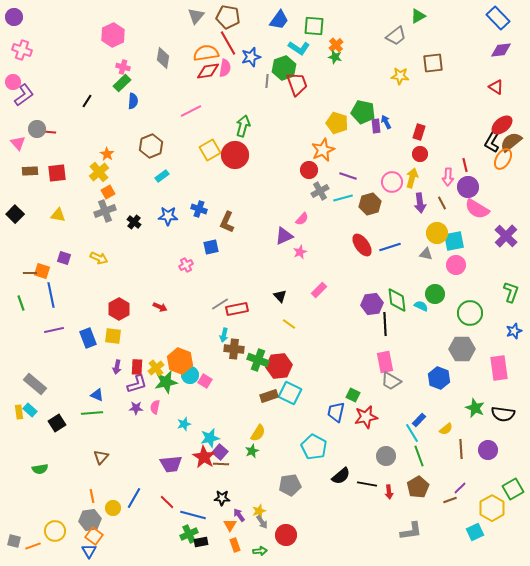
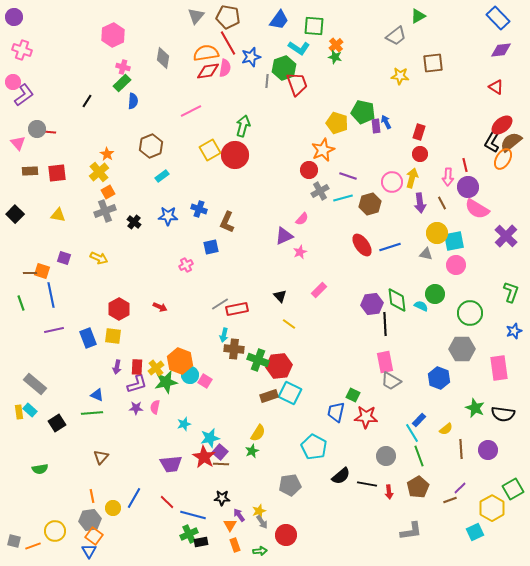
red star at (366, 417): rotated 15 degrees clockwise
